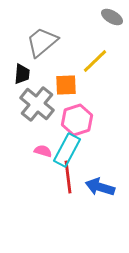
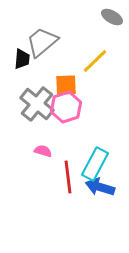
black trapezoid: moved 15 px up
pink hexagon: moved 11 px left, 13 px up
cyan rectangle: moved 28 px right, 14 px down
